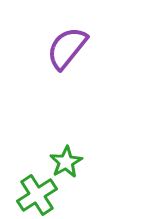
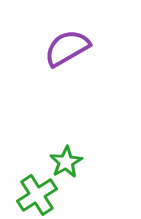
purple semicircle: rotated 21 degrees clockwise
